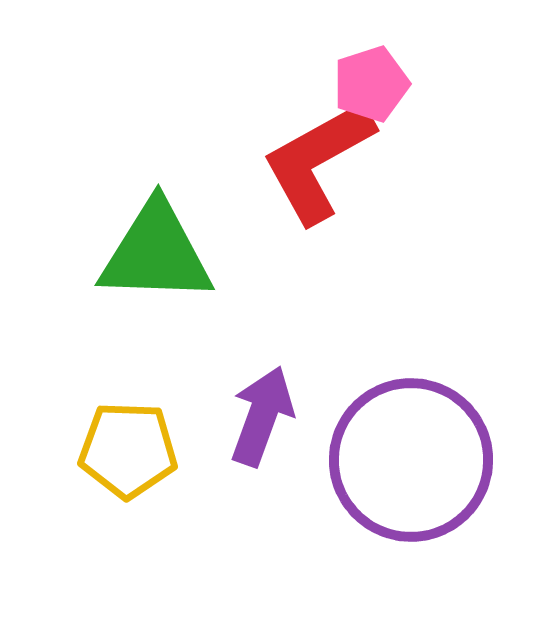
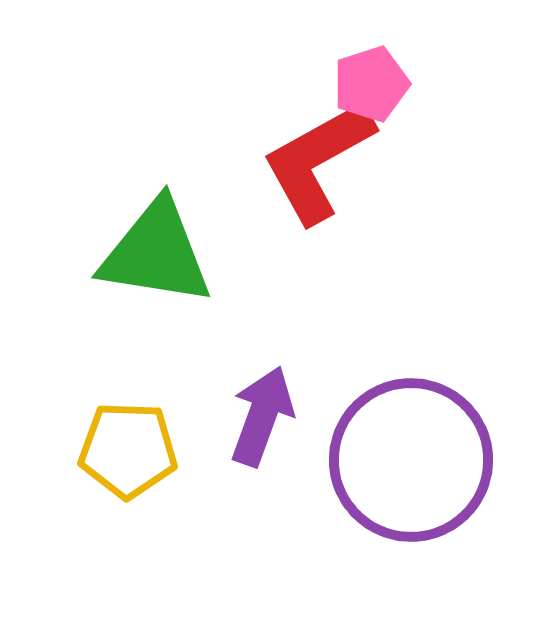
green triangle: rotated 7 degrees clockwise
